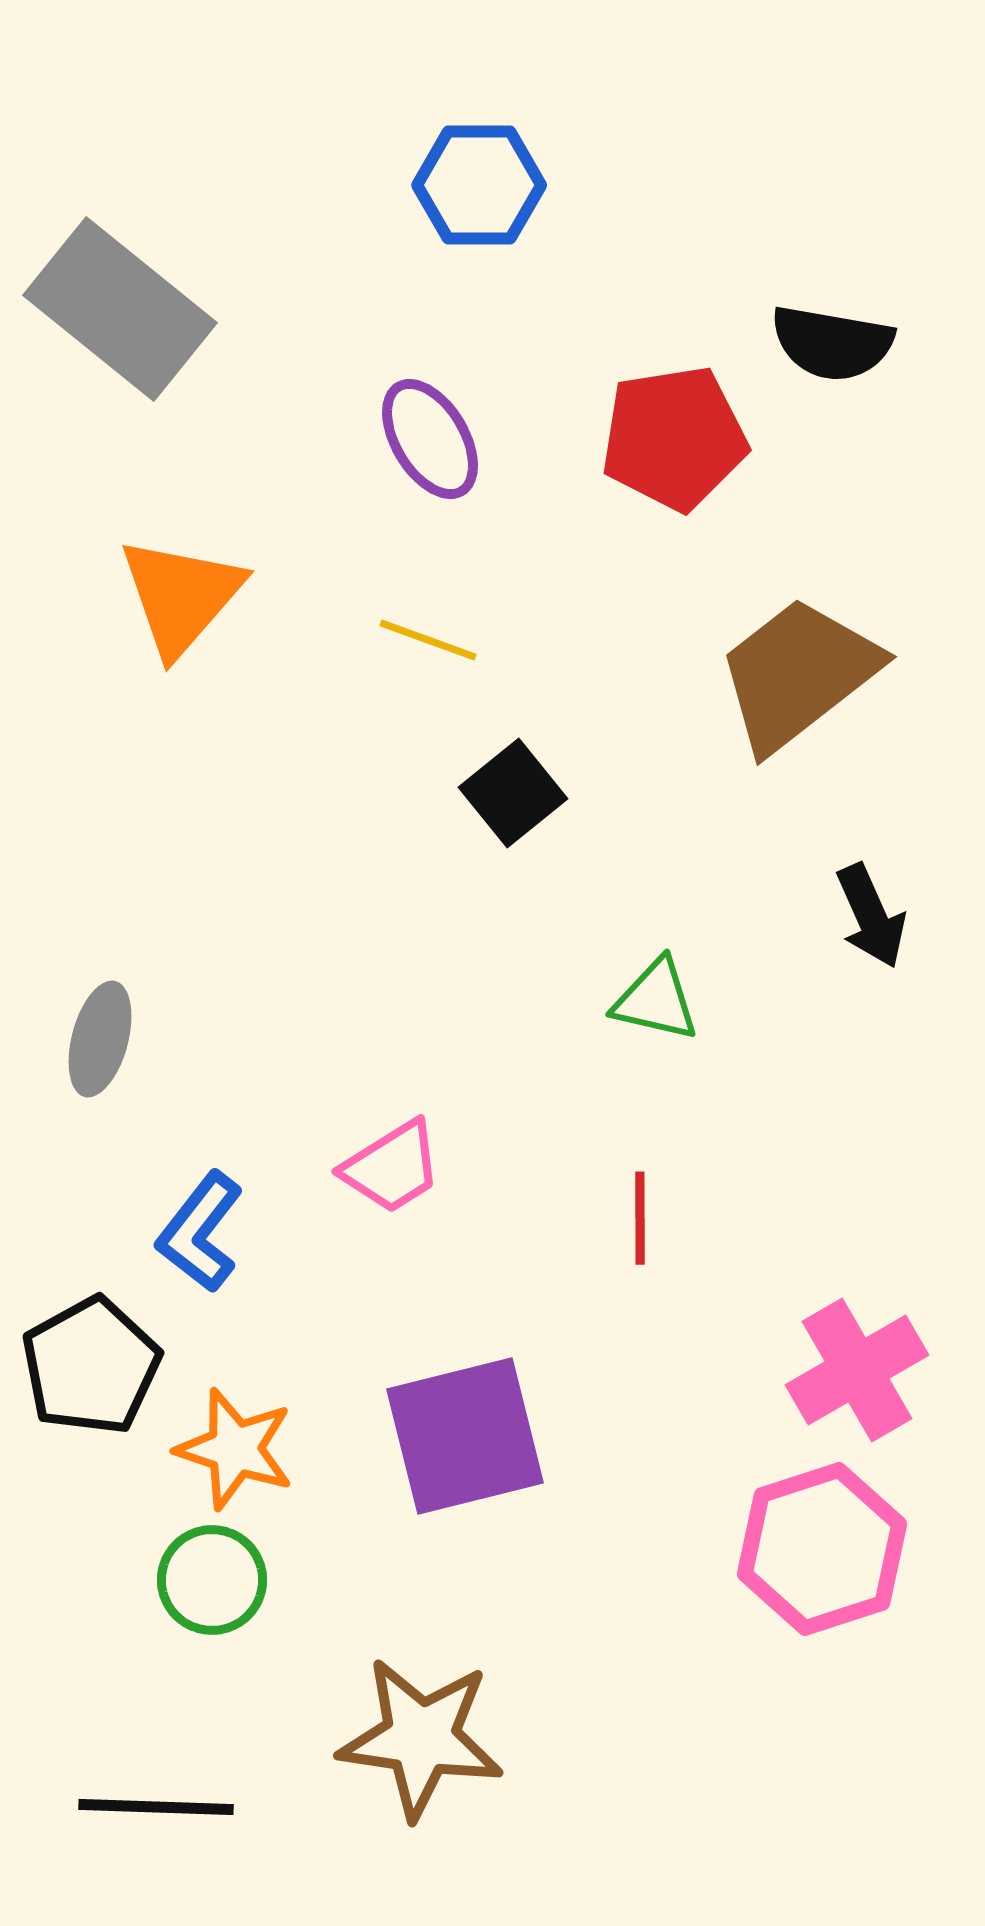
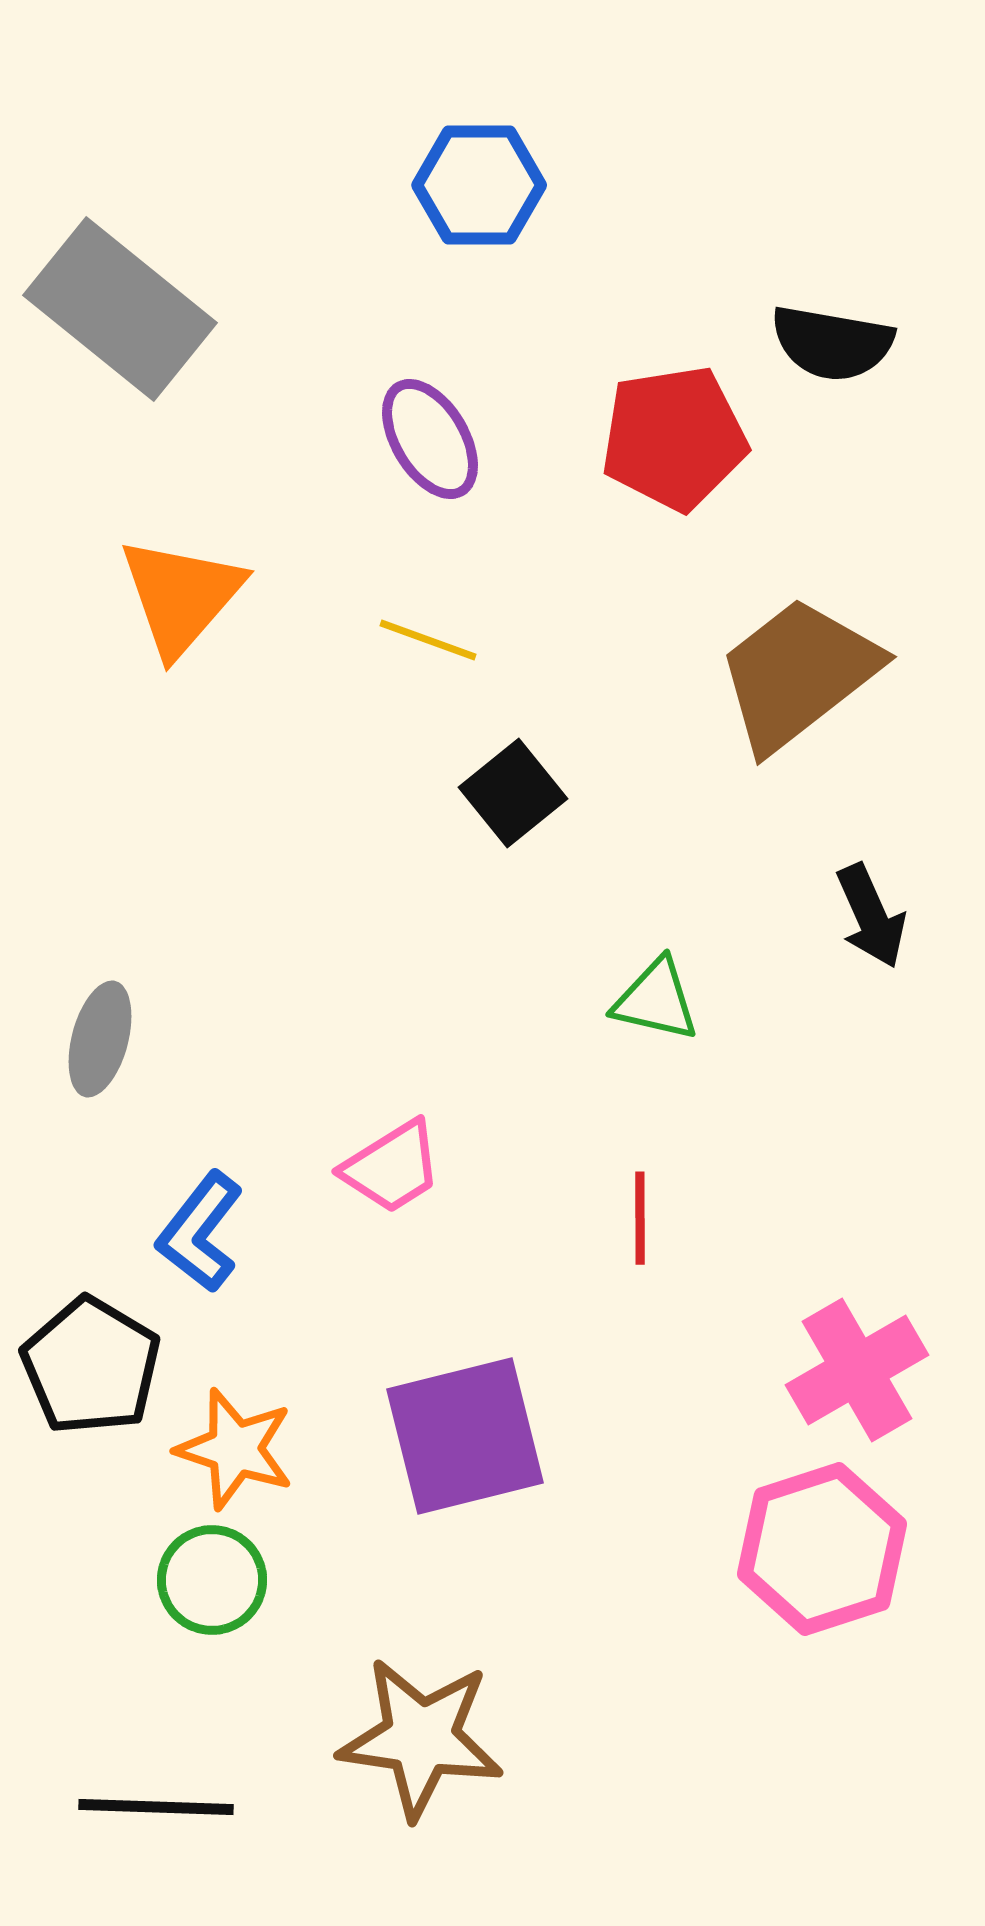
black pentagon: rotated 12 degrees counterclockwise
